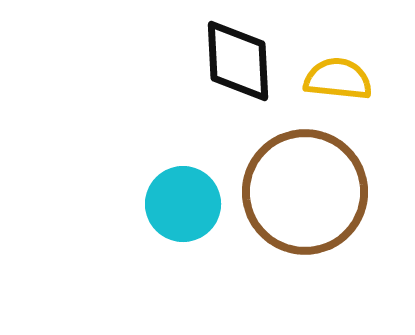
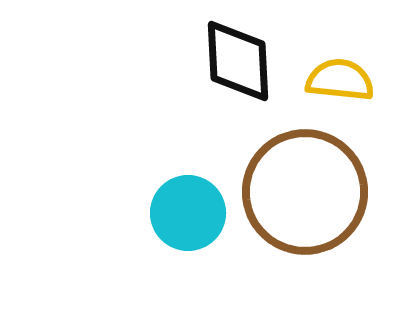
yellow semicircle: moved 2 px right, 1 px down
cyan circle: moved 5 px right, 9 px down
